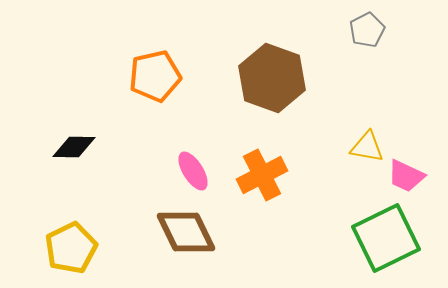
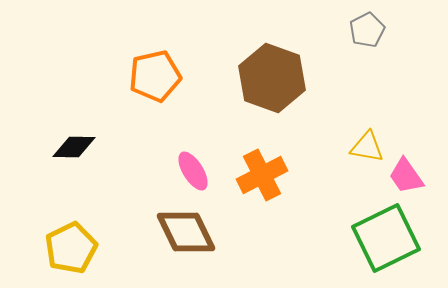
pink trapezoid: rotated 30 degrees clockwise
